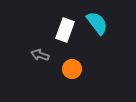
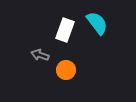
orange circle: moved 6 px left, 1 px down
